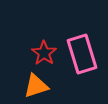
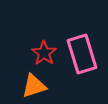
orange triangle: moved 2 px left
